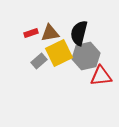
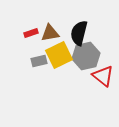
yellow square: moved 2 px down
gray rectangle: rotated 28 degrees clockwise
red triangle: moved 2 px right; rotated 45 degrees clockwise
